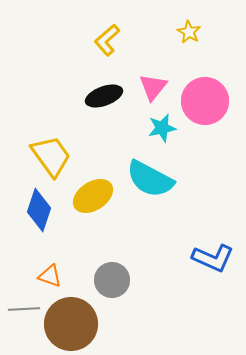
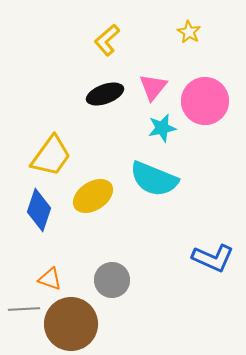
black ellipse: moved 1 px right, 2 px up
yellow trapezoid: rotated 72 degrees clockwise
cyan semicircle: moved 4 px right; rotated 6 degrees counterclockwise
orange triangle: moved 3 px down
